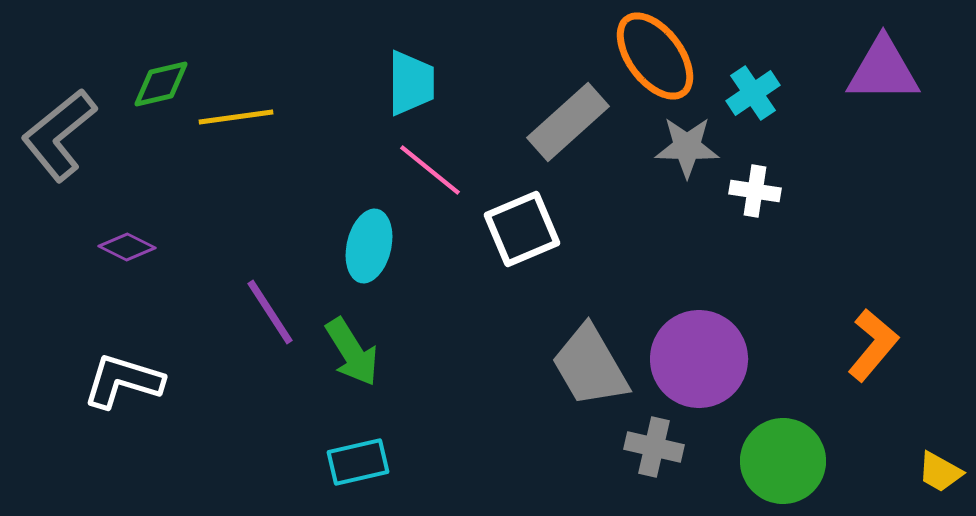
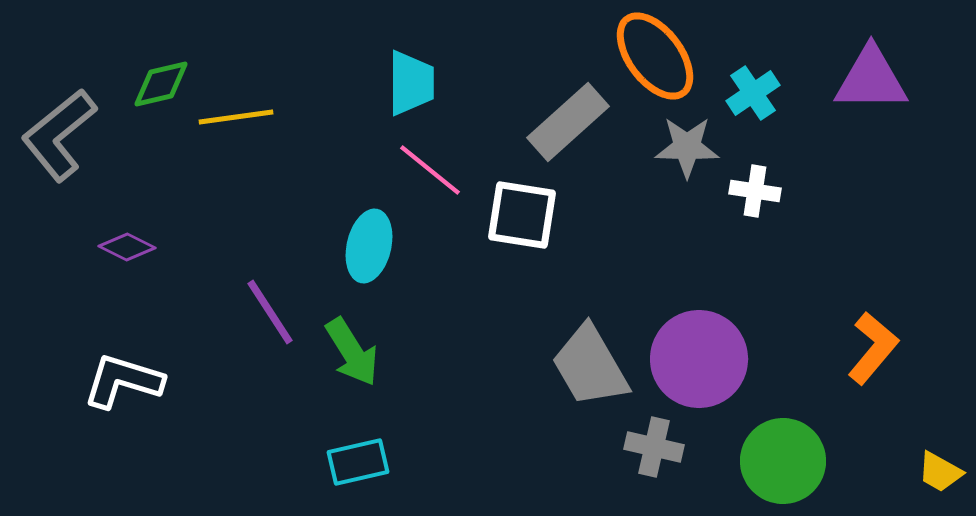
purple triangle: moved 12 px left, 9 px down
white square: moved 14 px up; rotated 32 degrees clockwise
orange L-shape: moved 3 px down
